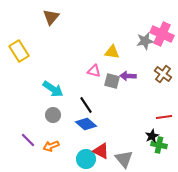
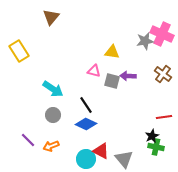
blue diamond: rotated 15 degrees counterclockwise
green cross: moved 3 px left, 2 px down
